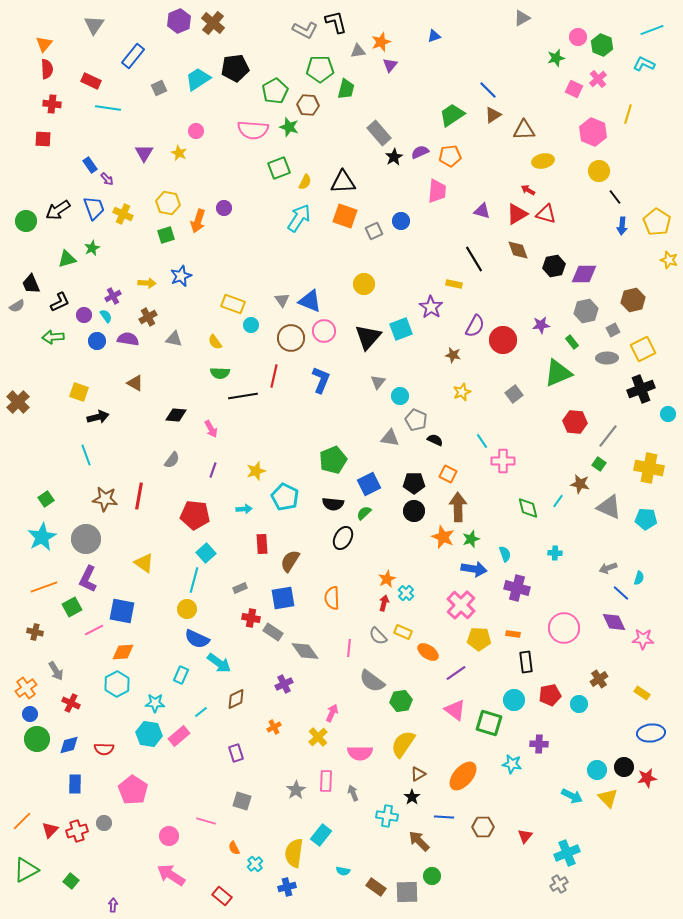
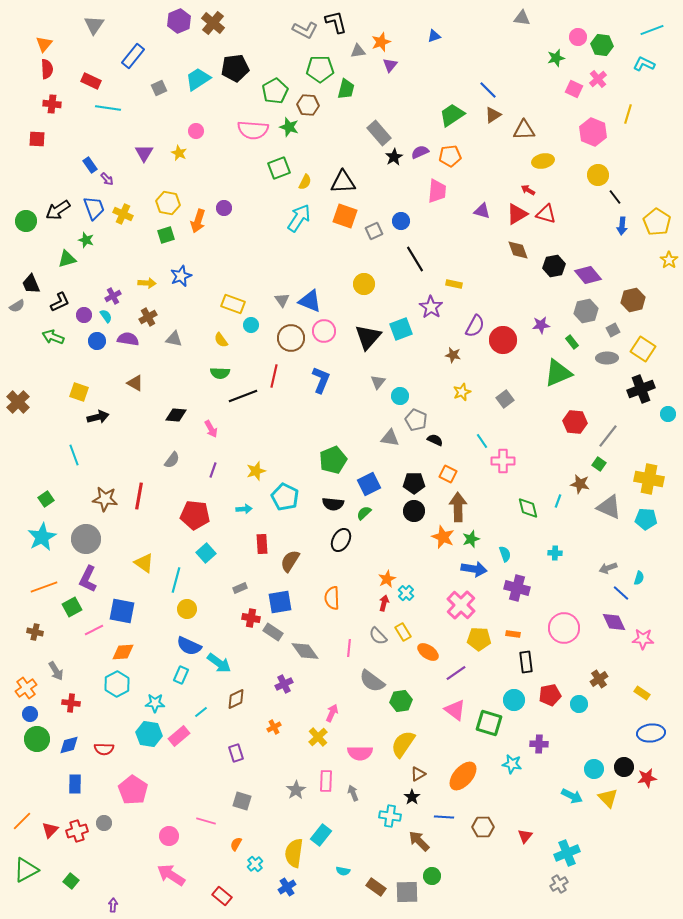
gray triangle at (522, 18): rotated 36 degrees clockwise
green hexagon at (602, 45): rotated 15 degrees counterclockwise
red square at (43, 139): moved 6 px left
yellow circle at (599, 171): moved 1 px left, 4 px down
green star at (92, 248): moved 6 px left, 8 px up; rotated 28 degrees counterclockwise
black line at (474, 259): moved 59 px left
yellow star at (669, 260): rotated 18 degrees clockwise
purple diamond at (584, 274): moved 4 px right, 1 px down; rotated 52 degrees clockwise
green arrow at (53, 337): rotated 25 degrees clockwise
yellow semicircle at (215, 342): moved 6 px right, 2 px up
yellow square at (643, 349): rotated 30 degrees counterclockwise
gray square at (514, 394): moved 9 px left, 5 px down
black line at (243, 396): rotated 12 degrees counterclockwise
cyan line at (86, 455): moved 12 px left
yellow cross at (649, 468): moved 11 px down
cyan line at (558, 501): rotated 16 degrees counterclockwise
black ellipse at (343, 538): moved 2 px left, 2 px down
cyan line at (194, 580): moved 18 px left
blue square at (283, 598): moved 3 px left, 4 px down
yellow rectangle at (403, 632): rotated 36 degrees clockwise
blue semicircle at (197, 639): moved 8 px left, 7 px down
red cross at (71, 703): rotated 18 degrees counterclockwise
cyan circle at (597, 770): moved 3 px left, 1 px up
cyan cross at (387, 816): moved 3 px right
orange semicircle at (234, 848): moved 2 px right, 4 px up; rotated 56 degrees clockwise
blue cross at (287, 887): rotated 18 degrees counterclockwise
